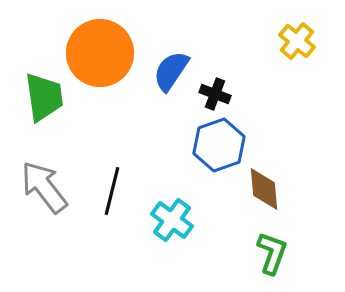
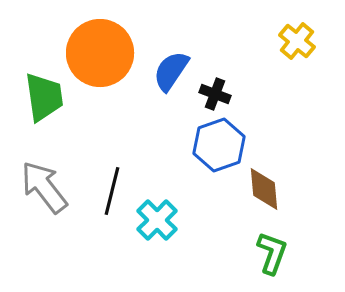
cyan cross: moved 15 px left; rotated 9 degrees clockwise
